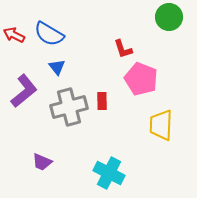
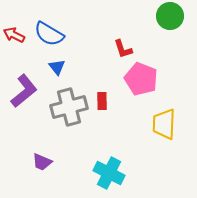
green circle: moved 1 px right, 1 px up
yellow trapezoid: moved 3 px right, 1 px up
